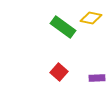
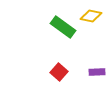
yellow diamond: moved 2 px up
purple rectangle: moved 6 px up
